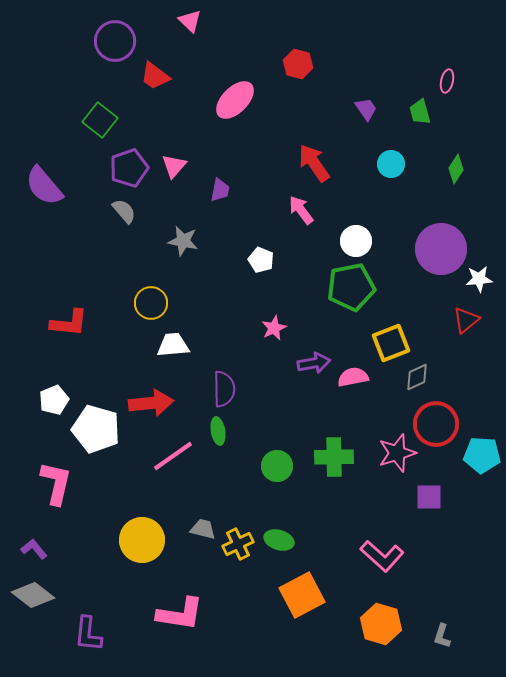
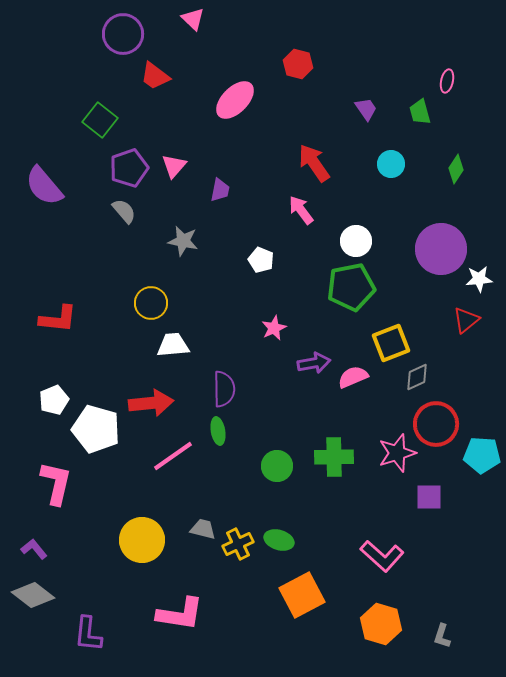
pink triangle at (190, 21): moved 3 px right, 2 px up
purple circle at (115, 41): moved 8 px right, 7 px up
red L-shape at (69, 323): moved 11 px left, 4 px up
pink semicircle at (353, 377): rotated 12 degrees counterclockwise
